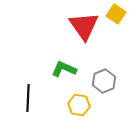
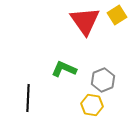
yellow square: moved 1 px right, 1 px down; rotated 24 degrees clockwise
red triangle: moved 1 px right, 5 px up
gray hexagon: moved 1 px left, 1 px up
yellow hexagon: moved 13 px right
